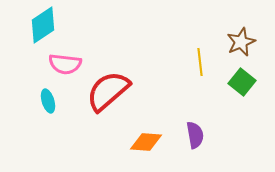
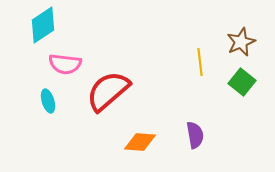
orange diamond: moved 6 px left
